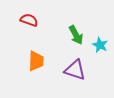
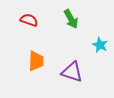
green arrow: moved 5 px left, 16 px up
purple triangle: moved 3 px left, 2 px down
